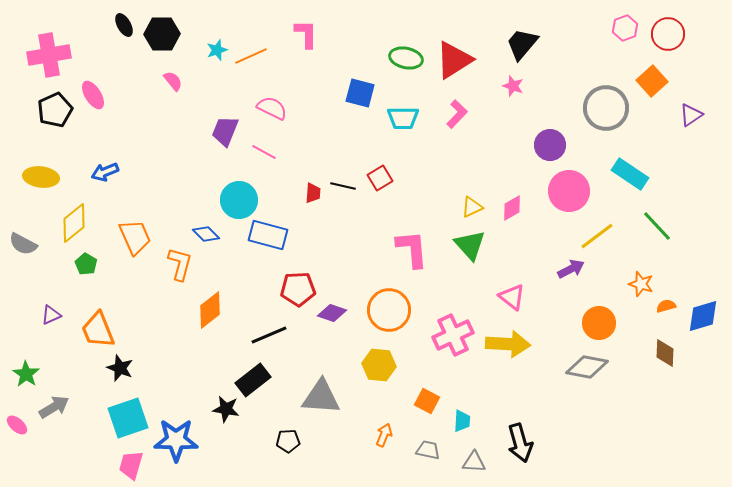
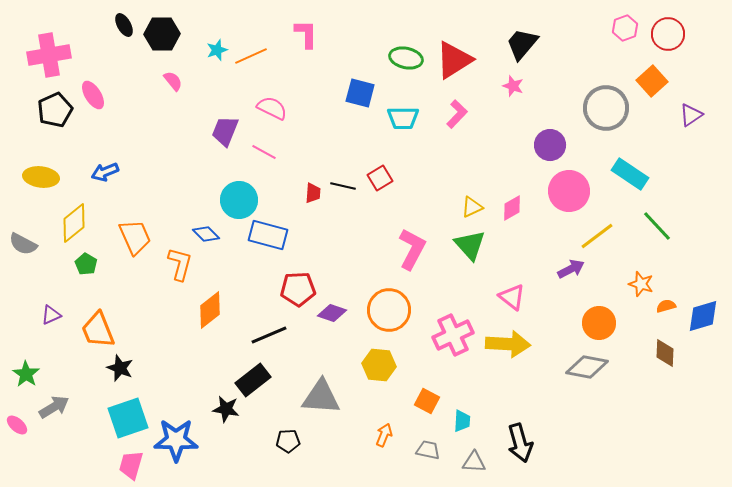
pink L-shape at (412, 249): rotated 33 degrees clockwise
